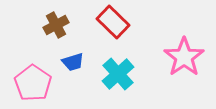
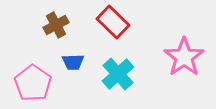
blue trapezoid: rotated 15 degrees clockwise
